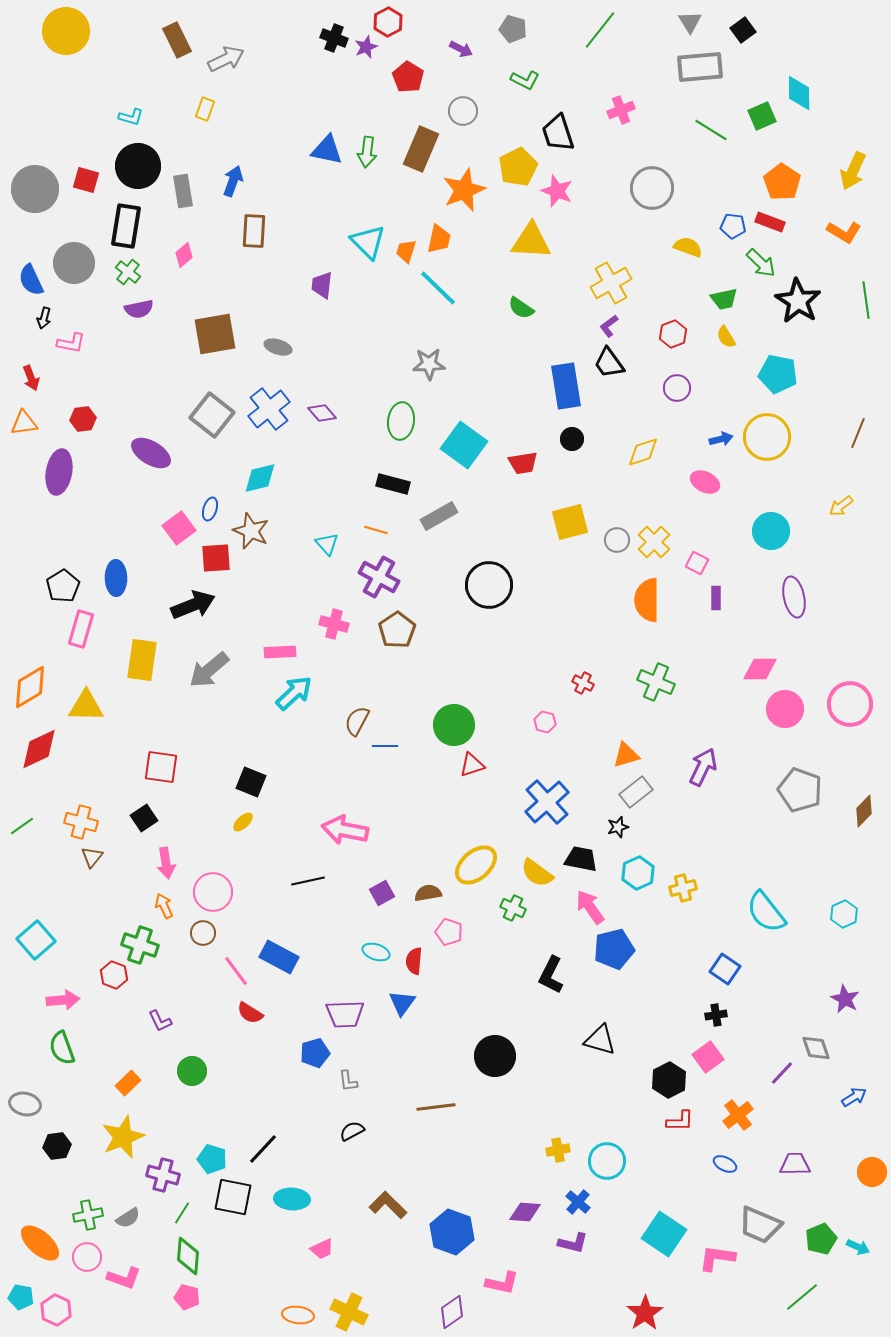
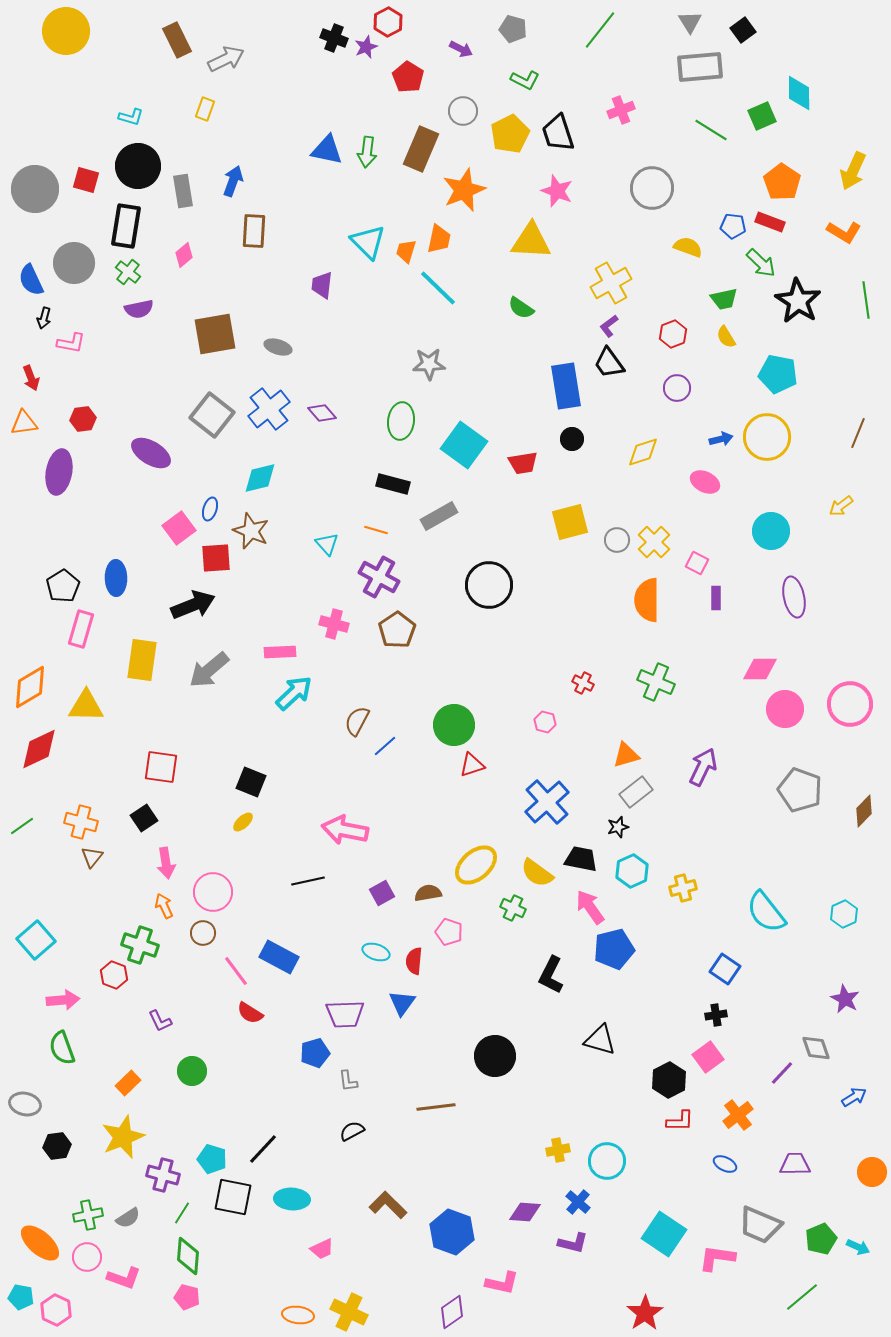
yellow pentagon at (518, 167): moved 8 px left, 33 px up
blue line at (385, 746): rotated 40 degrees counterclockwise
cyan hexagon at (638, 873): moved 6 px left, 2 px up
